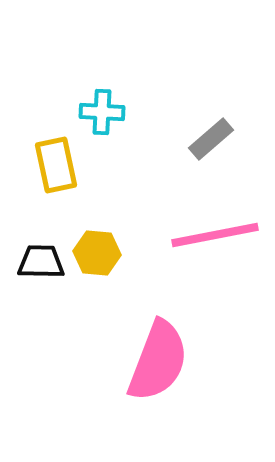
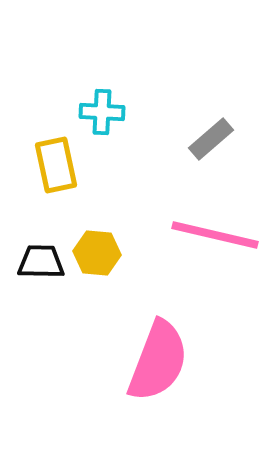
pink line: rotated 24 degrees clockwise
